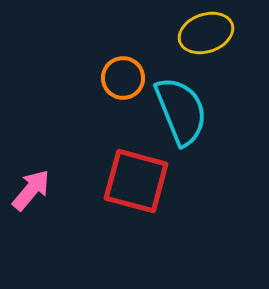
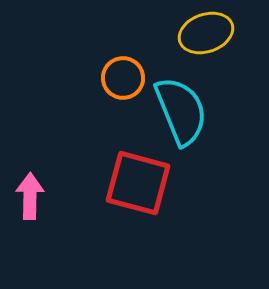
red square: moved 2 px right, 2 px down
pink arrow: moved 1 px left, 6 px down; rotated 39 degrees counterclockwise
